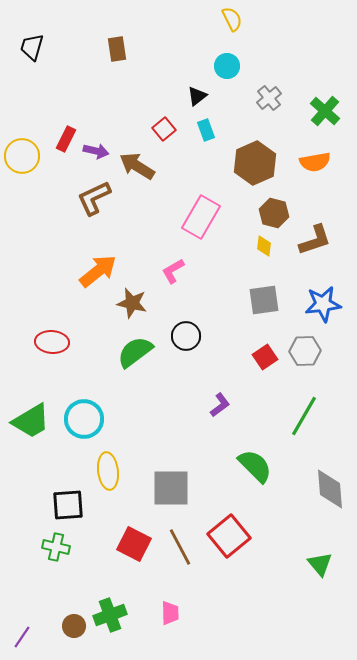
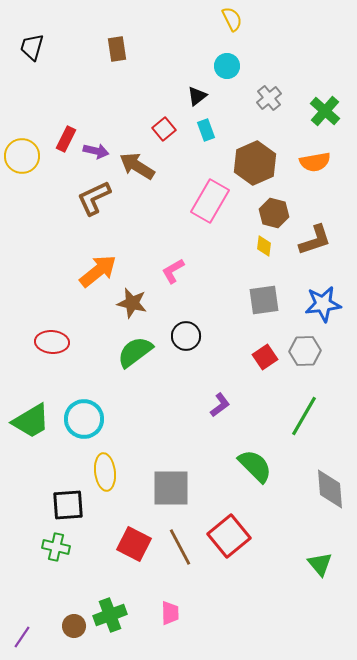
pink rectangle at (201, 217): moved 9 px right, 16 px up
yellow ellipse at (108, 471): moved 3 px left, 1 px down
